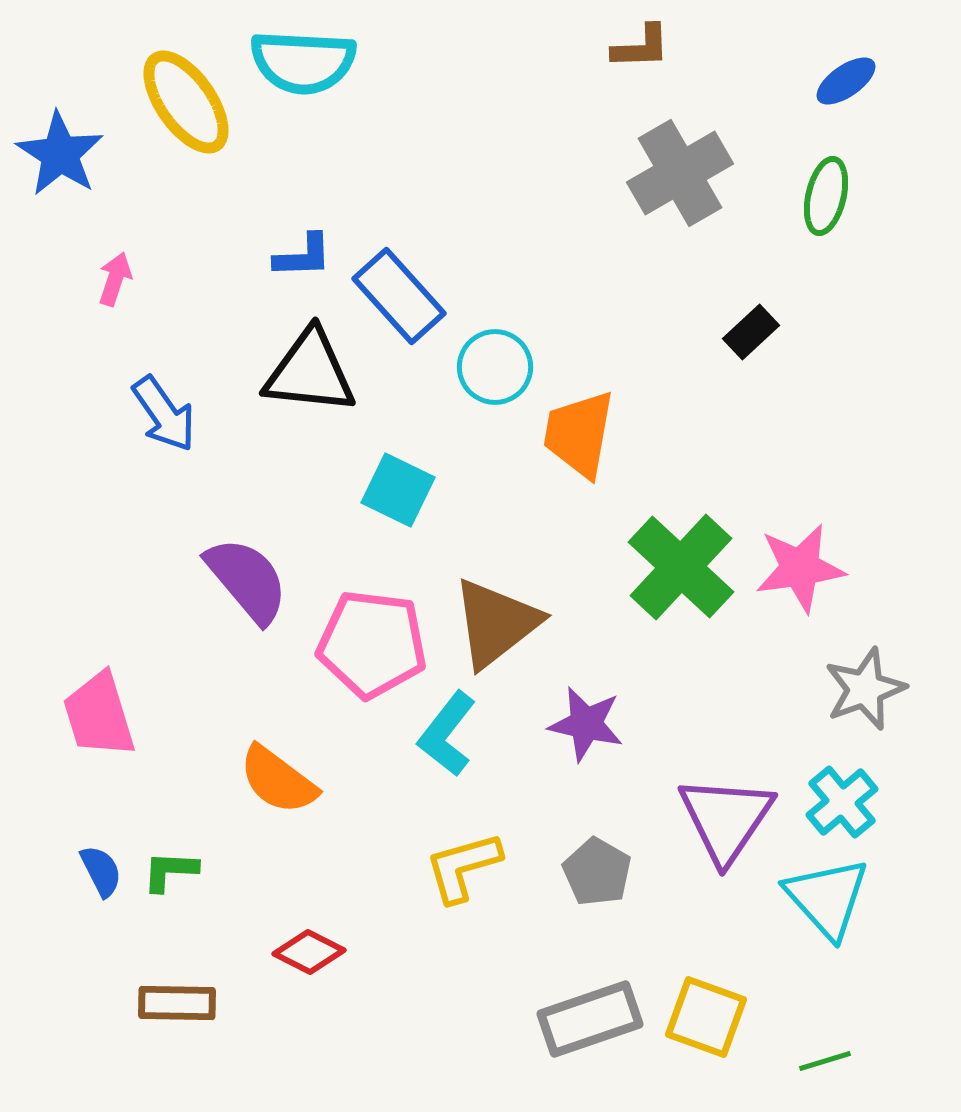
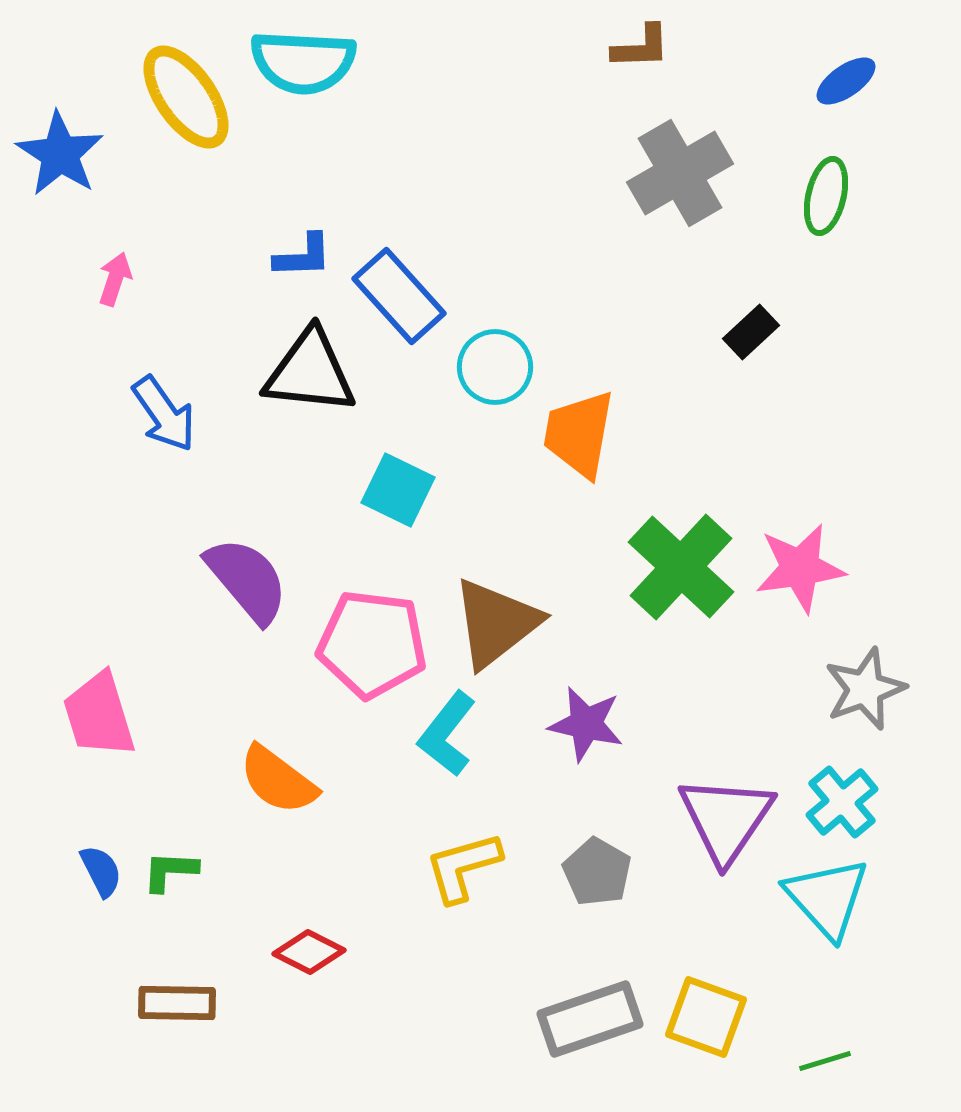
yellow ellipse: moved 5 px up
